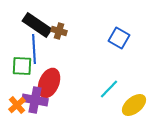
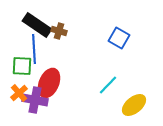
cyan line: moved 1 px left, 4 px up
orange cross: moved 2 px right, 12 px up
